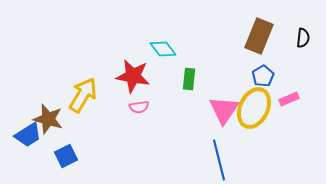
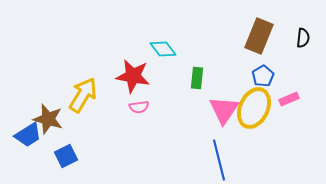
green rectangle: moved 8 px right, 1 px up
